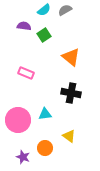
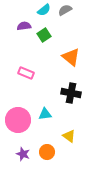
purple semicircle: rotated 16 degrees counterclockwise
orange circle: moved 2 px right, 4 px down
purple star: moved 3 px up
